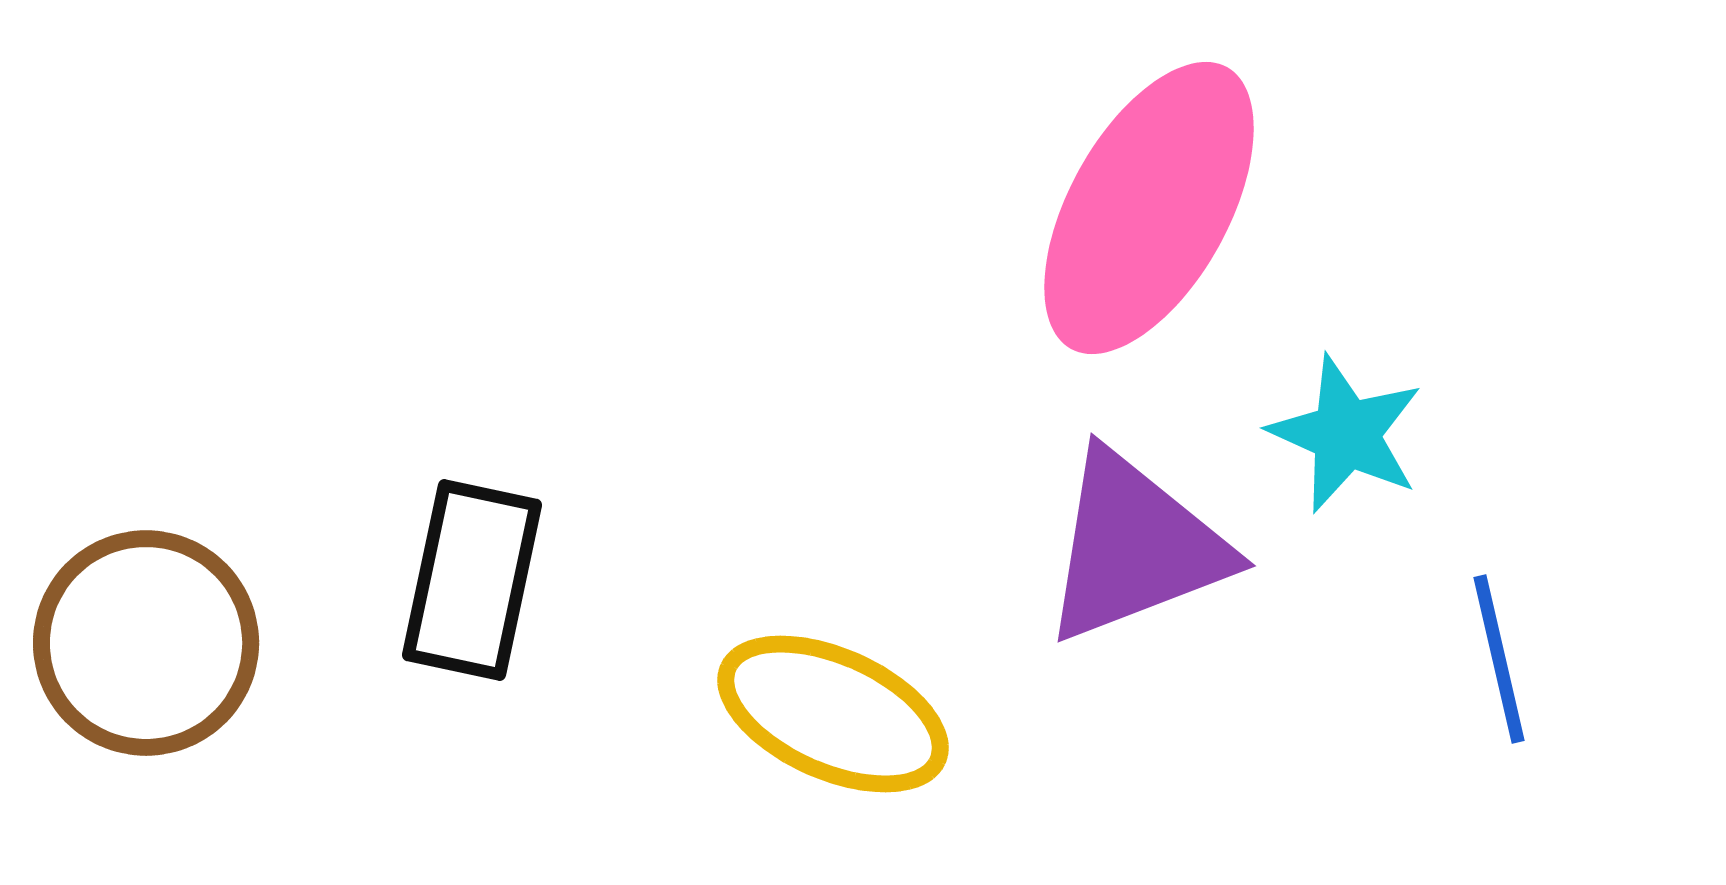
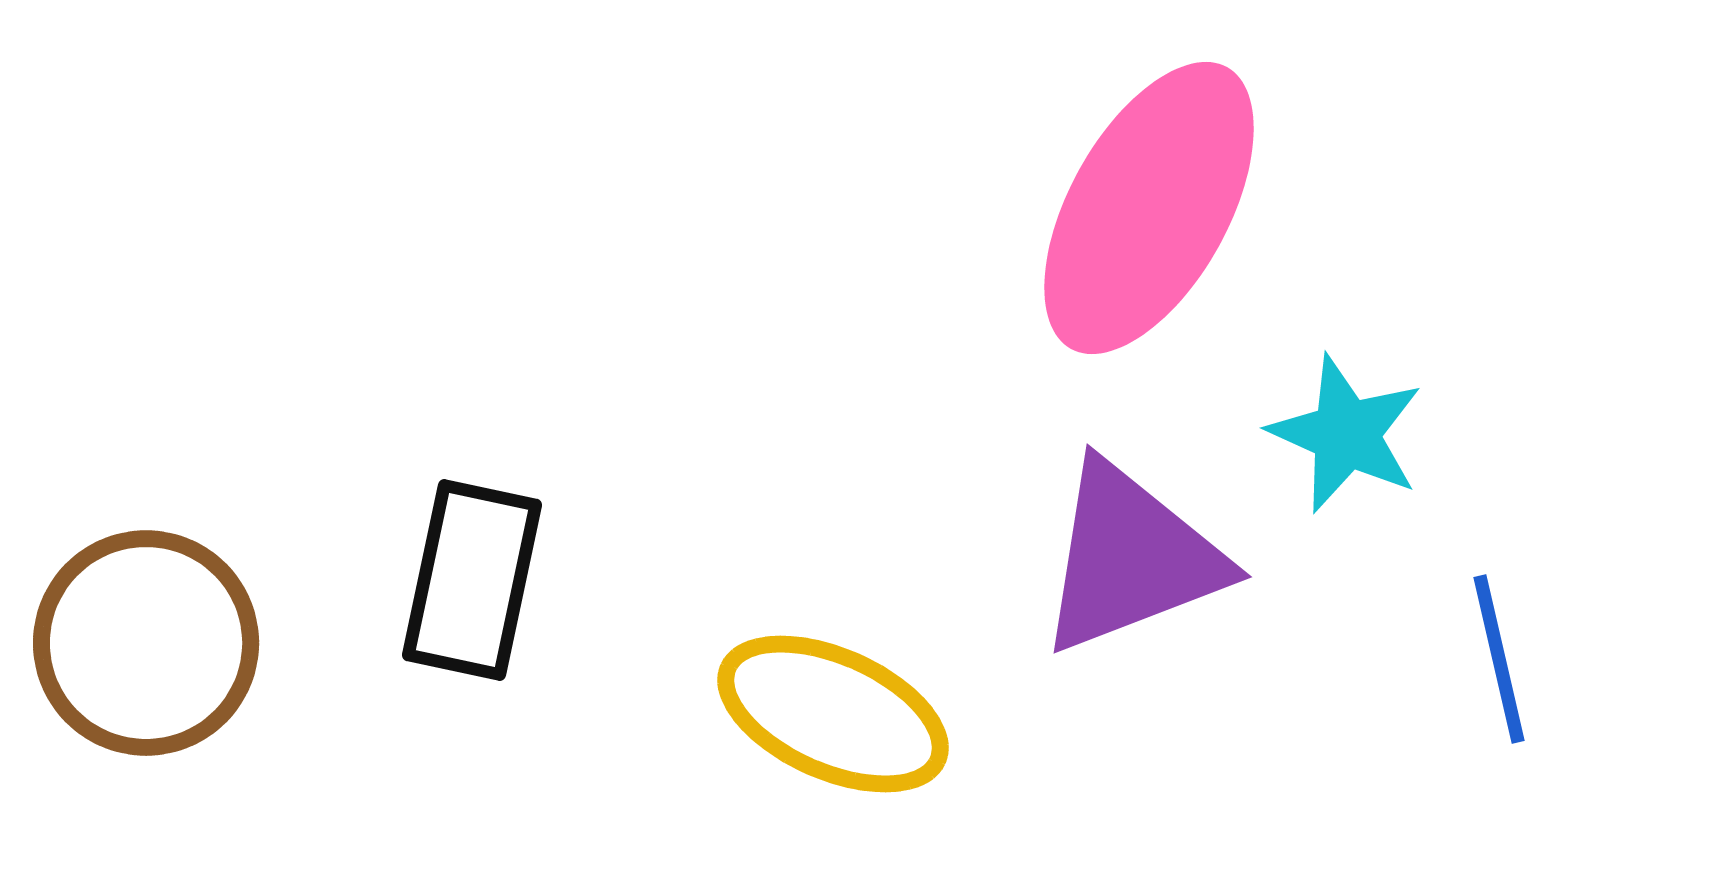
purple triangle: moved 4 px left, 11 px down
